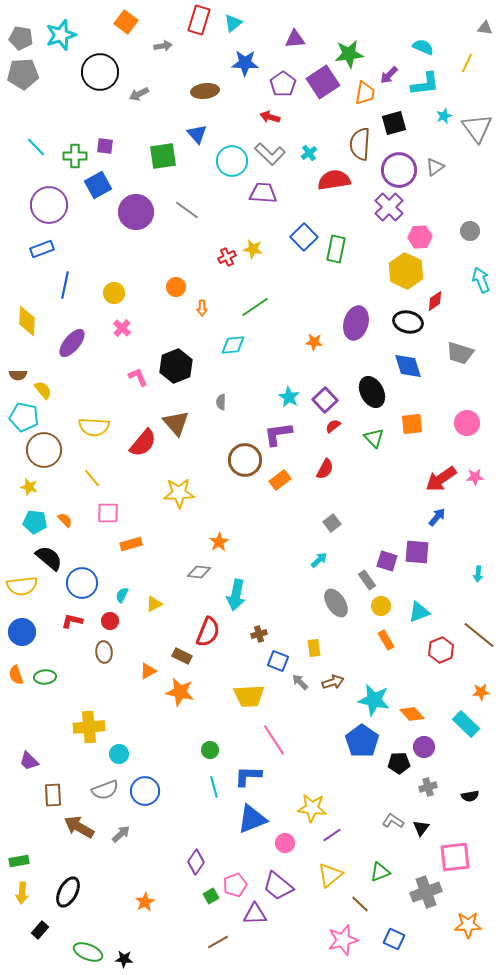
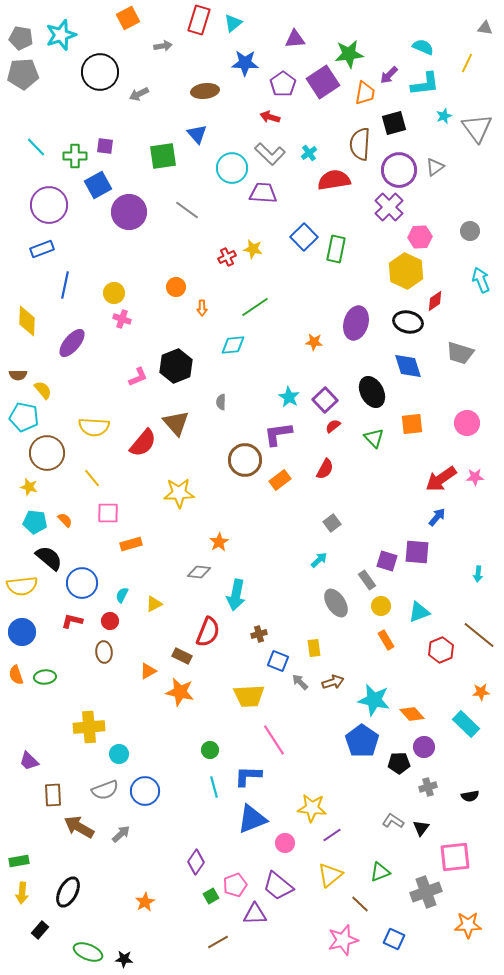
orange square at (126, 22): moved 2 px right, 4 px up; rotated 25 degrees clockwise
cyan circle at (232, 161): moved 7 px down
purple circle at (136, 212): moved 7 px left
pink cross at (122, 328): moved 9 px up; rotated 24 degrees counterclockwise
pink L-shape at (138, 377): rotated 90 degrees clockwise
brown circle at (44, 450): moved 3 px right, 3 px down
